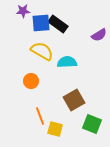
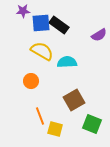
black rectangle: moved 1 px right, 1 px down
